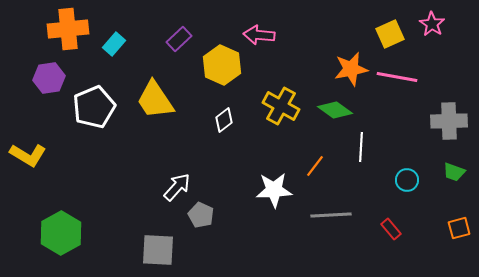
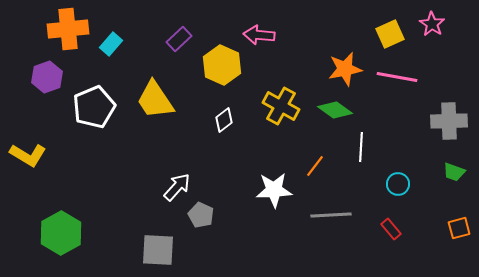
cyan rectangle: moved 3 px left
orange star: moved 6 px left
purple hexagon: moved 2 px left, 1 px up; rotated 12 degrees counterclockwise
cyan circle: moved 9 px left, 4 px down
